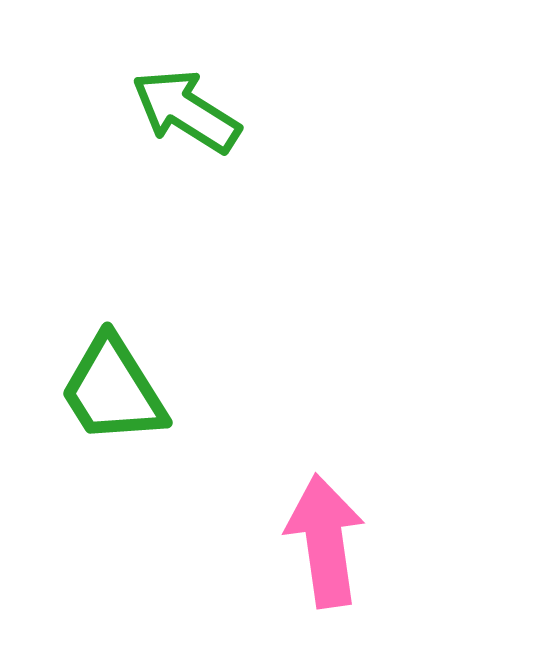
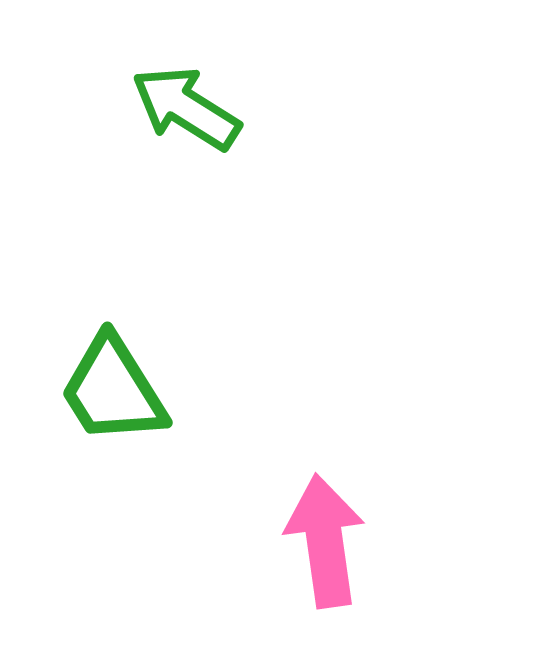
green arrow: moved 3 px up
